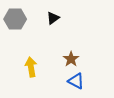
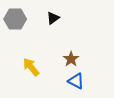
yellow arrow: rotated 30 degrees counterclockwise
